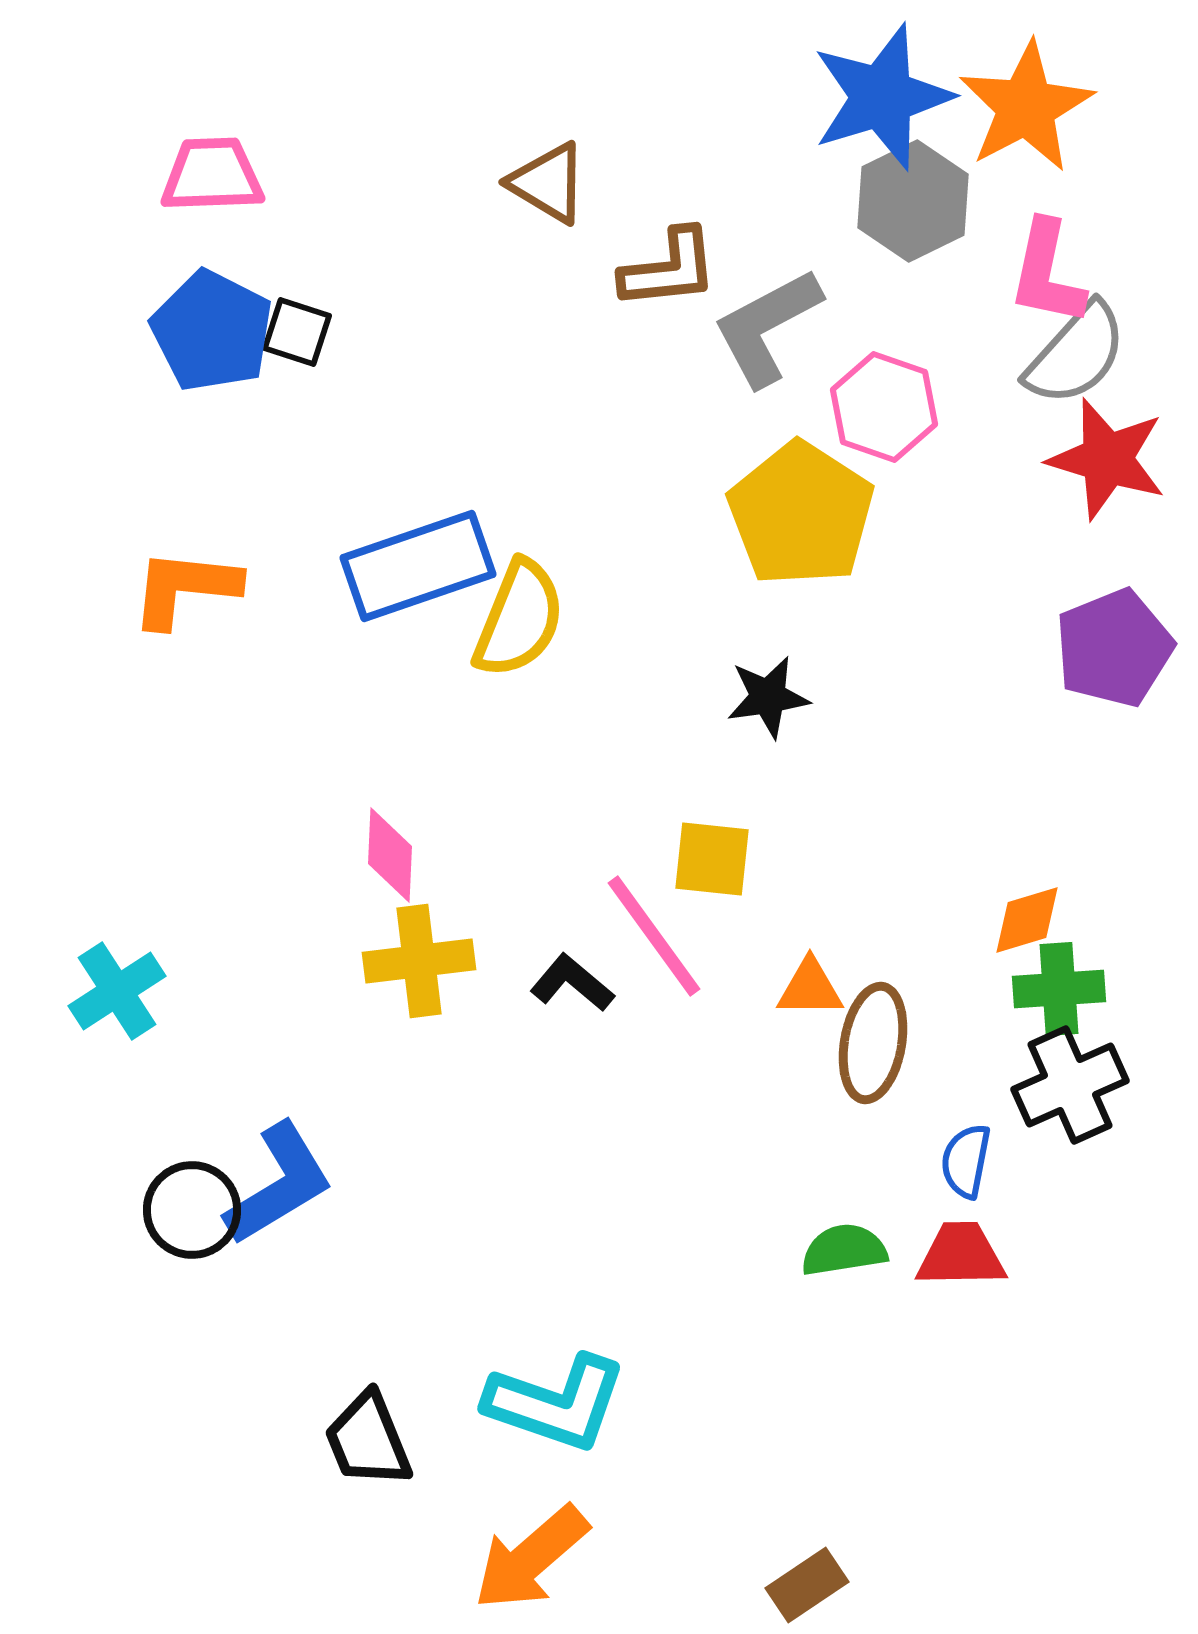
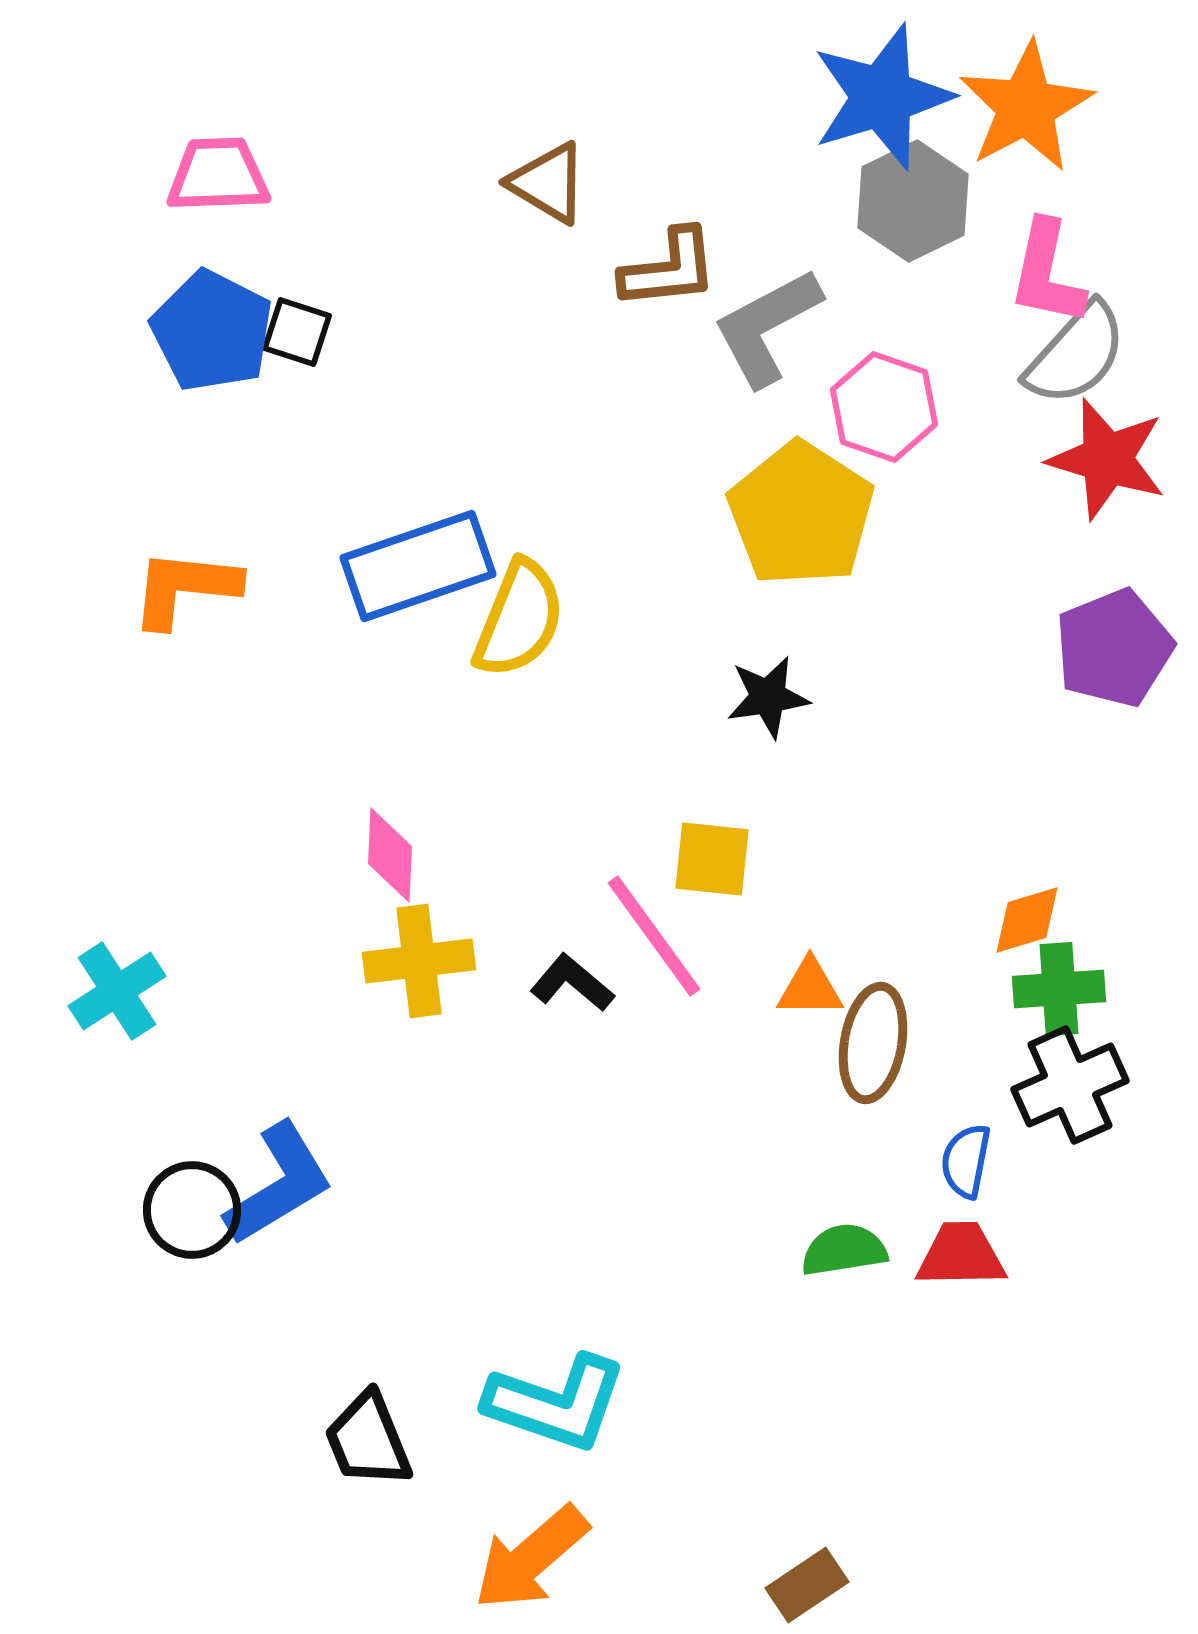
pink trapezoid: moved 6 px right
